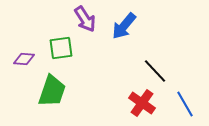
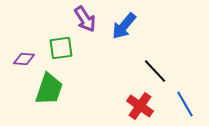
green trapezoid: moved 3 px left, 2 px up
red cross: moved 2 px left, 3 px down
